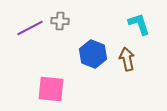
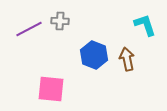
cyan L-shape: moved 6 px right, 1 px down
purple line: moved 1 px left, 1 px down
blue hexagon: moved 1 px right, 1 px down
